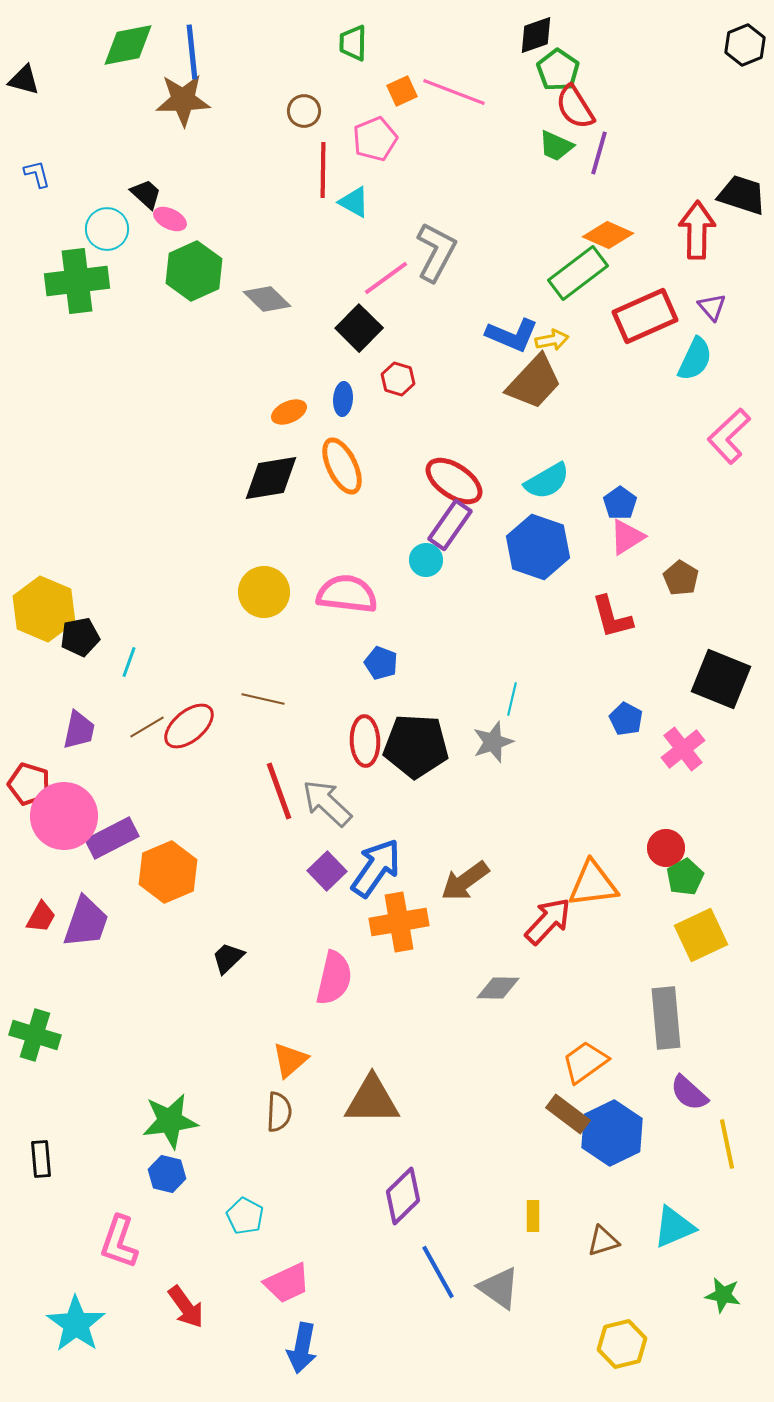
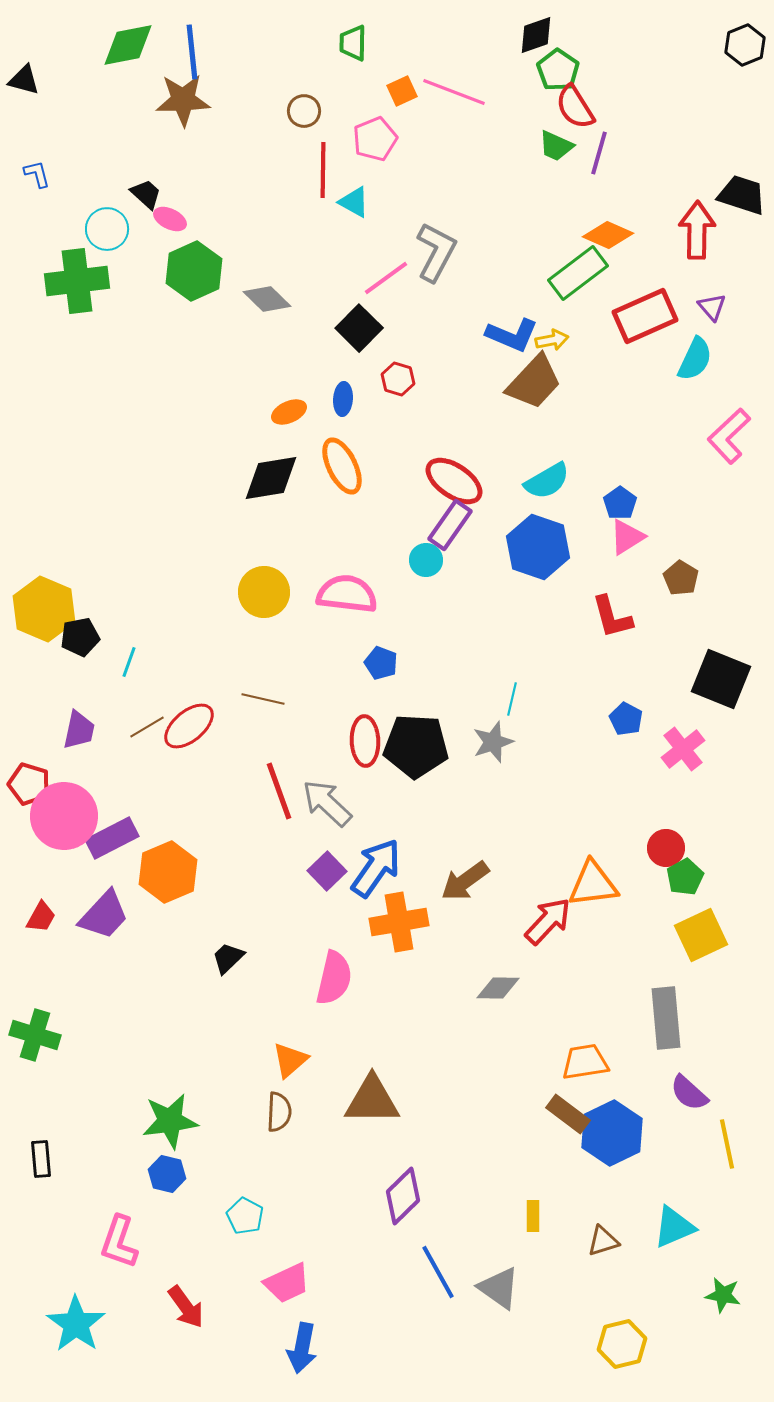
purple trapezoid at (86, 922): moved 18 px right, 7 px up; rotated 24 degrees clockwise
orange trapezoid at (585, 1062): rotated 27 degrees clockwise
